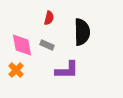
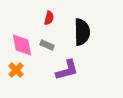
purple L-shape: rotated 15 degrees counterclockwise
